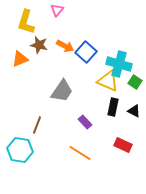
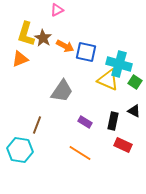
pink triangle: rotated 24 degrees clockwise
yellow L-shape: moved 12 px down
brown star: moved 4 px right, 7 px up; rotated 18 degrees clockwise
blue square: rotated 30 degrees counterclockwise
yellow triangle: moved 1 px up
black rectangle: moved 14 px down
purple rectangle: rotated 16 degrees counterclockwise
